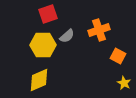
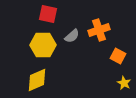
red square: rotated 30 degrees clockwise
gray semicircle: moved 5 px right
yellow diamond: moved 2 px left
